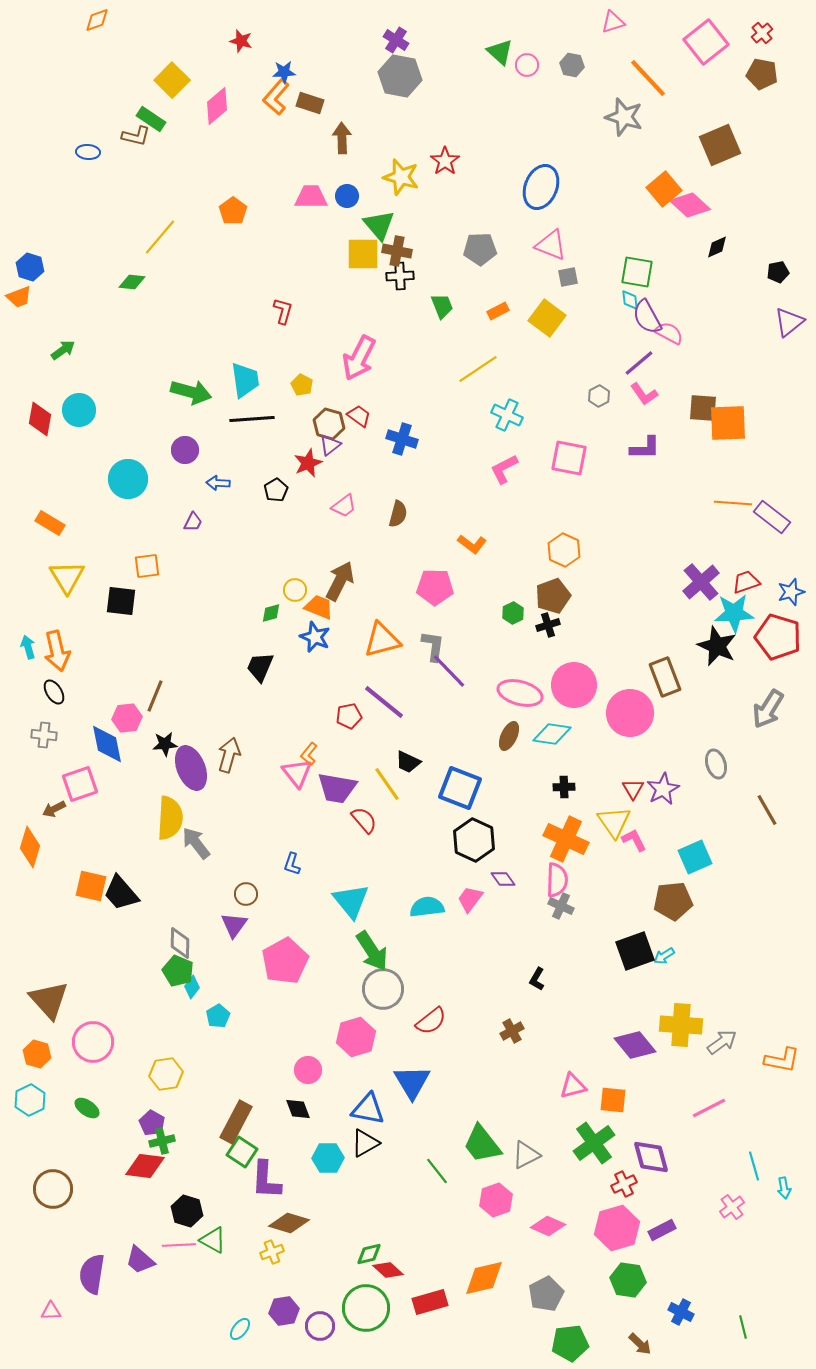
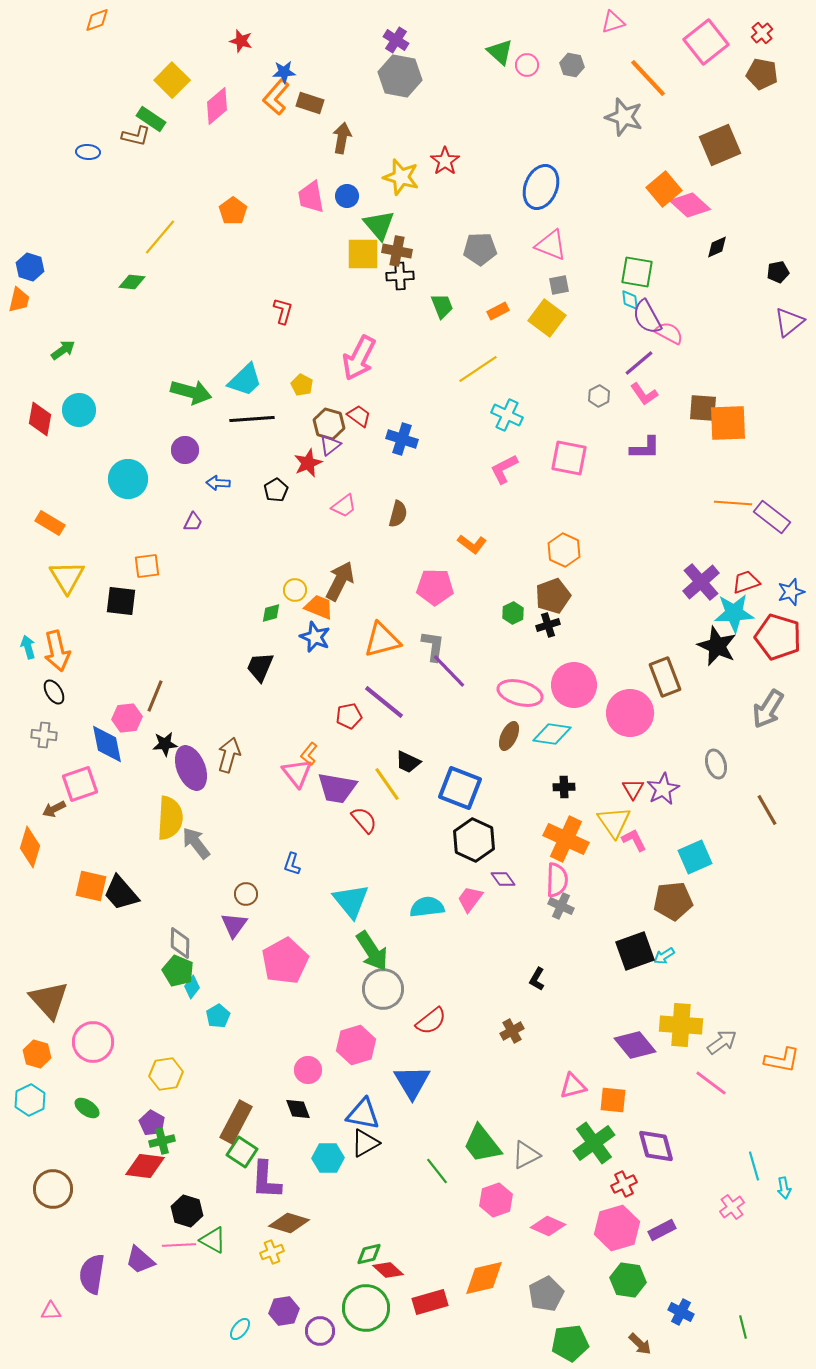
brown arrow at (342, 138): rotated 12 degrees clockwise
pink trapezoid at (311, 197): rotated 100 degrees counterclockwise
gray square at (568, 277): moved 9 px left, 8 px down
orange trapezoid at (19, 297): moved 3 px down; rotated 56 degrees counterclockwise
cyan trapezoid at (245, 380): rotated 54 degrees clockwise
pink hexagon at (356, 1037): moved 8 px down
pink line at (709, 1108): moved 2 px right, 25 px up; rotated 64 degrees clockwise
blue triangle at (368, 1109): moved 5 px left, 5 px down
purple diamond at (651, 1157): moved 5 px right, 11 px up
purple circle at (320, 1326): moved 5 px down
